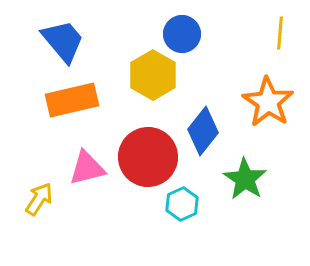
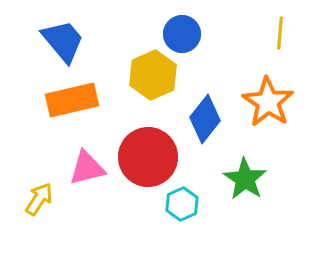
yellow hexagon: rotated 6 degrees clockwise
blue diamond: moved 2 px right, 12 px up
